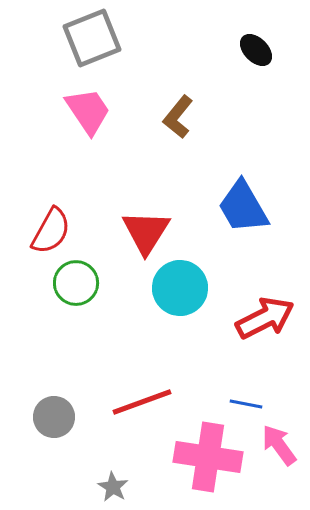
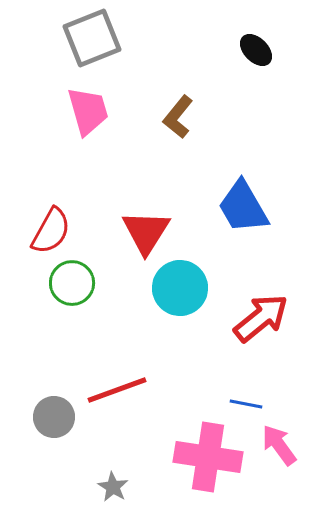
pink trapezoid: rotated 18 degrees clockwise
green circle: moved 4 px left
red arrow: moved 4 px left; rotated 12 degrees counterclockwise
red line: moved 25 px left, 12 px up
